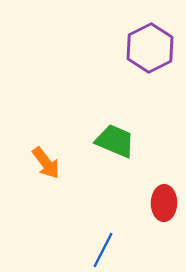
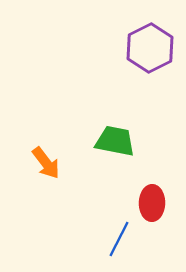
green trapezoid: rotated 12 degrees counterclockwise
red ellipse: moved 12 px left
blue line: moved 16 px right, 11 px up
